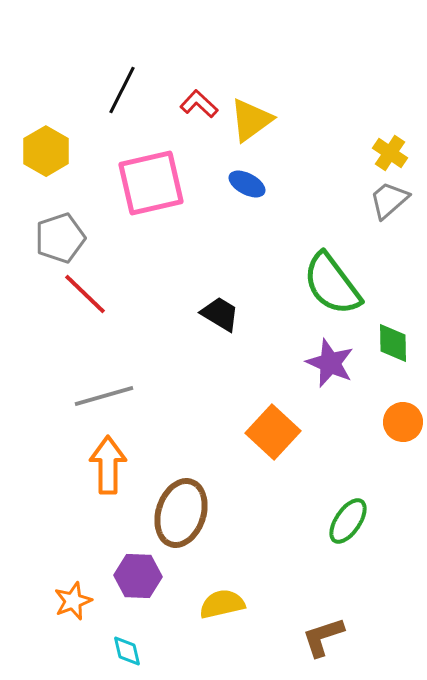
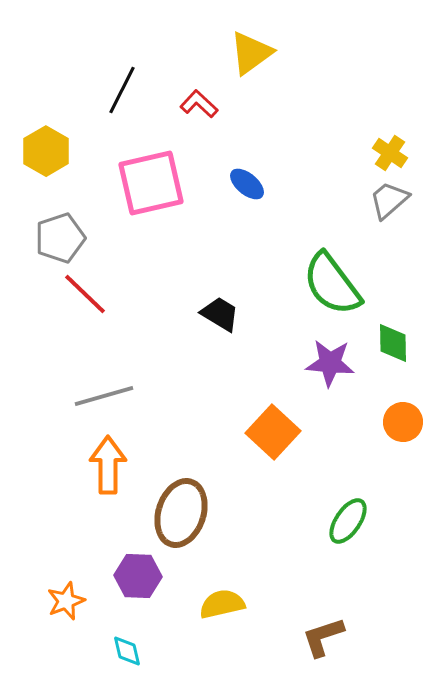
yellow triangle: moved 67 px up
blue ellipse: rotated 12 degrees clockwise
purple star: rotated 18 degrees counterclockwise
orange star: moved 7 px left
